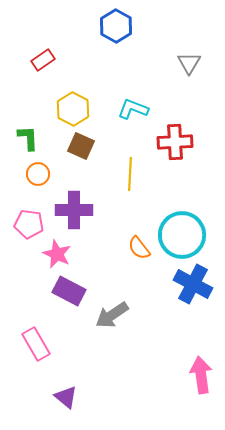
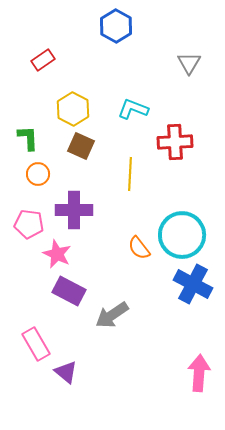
pink arrow: moved 2 px left, 2 px up; rotated 12 degrees clockwise
purple triangle: moved 25 px up
